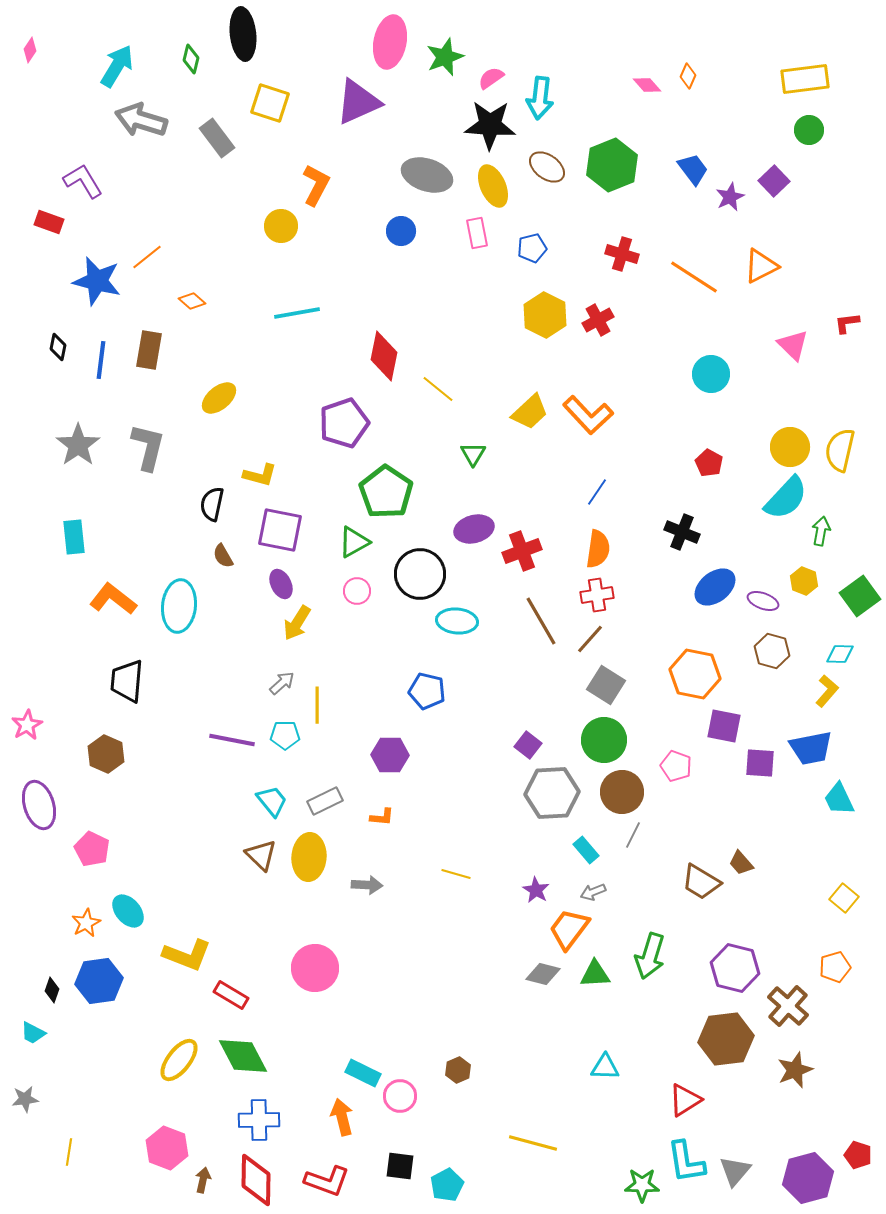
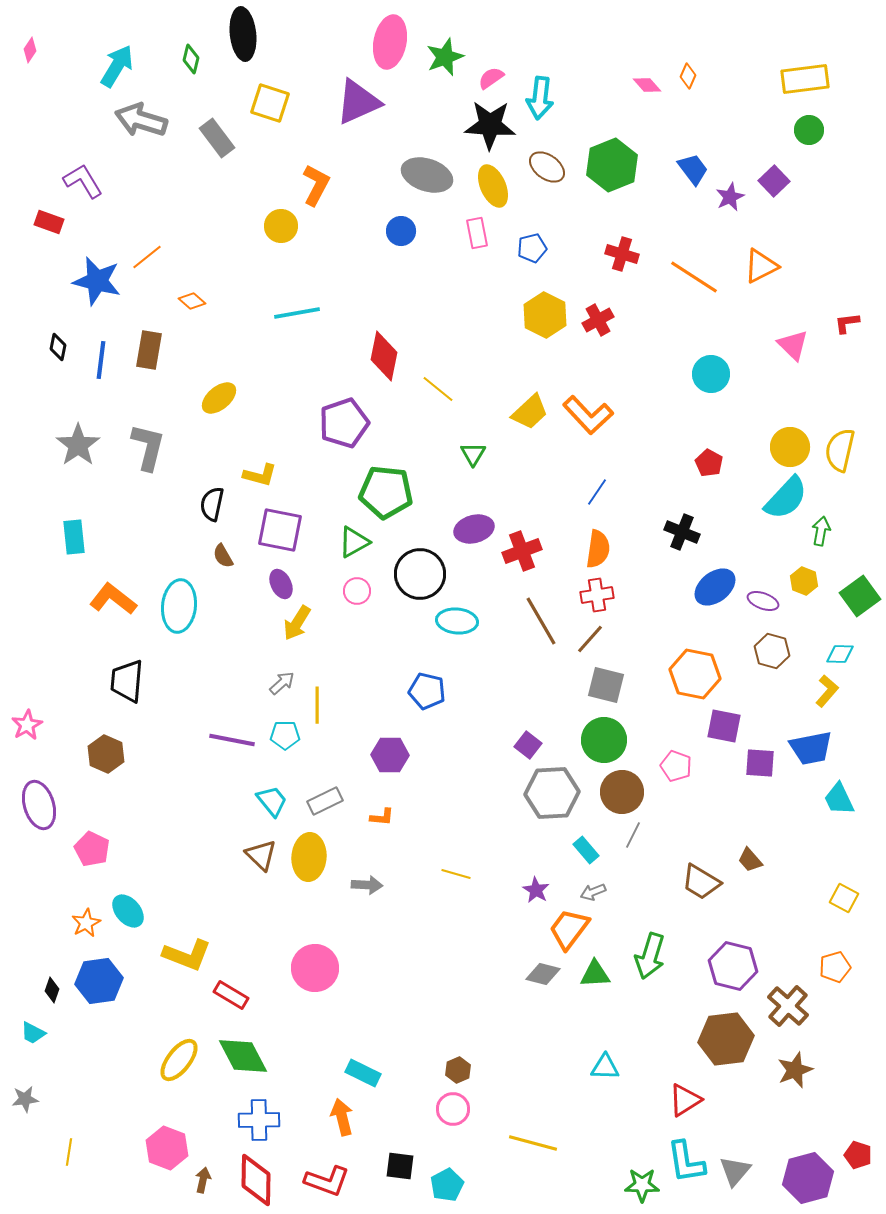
green pentagon at (386, 492): rotated 28 degrees counterclockwise
gray square at (606, 685): rotated 18 degrees counterclockwise
brown trapezoid at (741, 863): moved 9 px right, 3 px up
yellow square at (844, 898): rotated 12 degrees counterclockwise
purple hexagon at (735, 968): moved 2 px left, 2 px up
pink circle at (400, 1096): moved 53 px right, 13 px down
